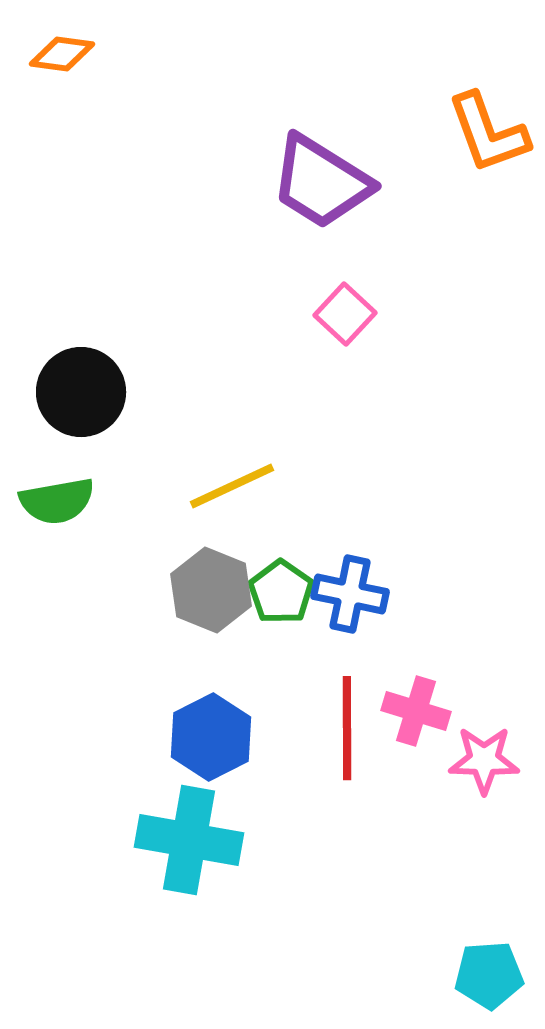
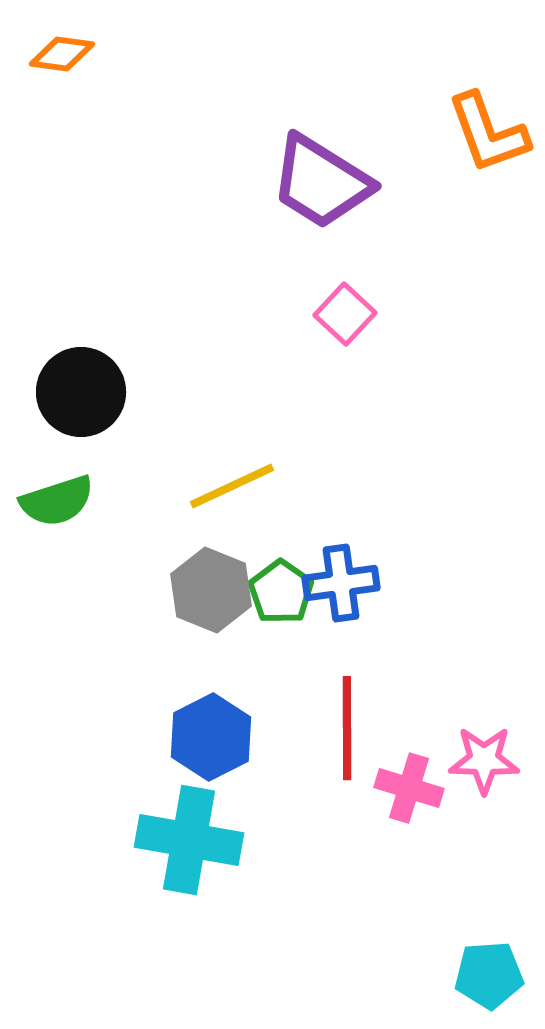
green semicircle: rotated 8 degrees counterclockwise
blue cross: moved 9 px left, 11 px up; rotated 20 degrees counterclockwise
pink cross: moved 7 px left, 77 px down
